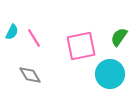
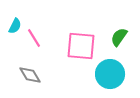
cyan semicircle: moved 3 px right, 6 px up
pink square: rotated 16 degrees clockwise
